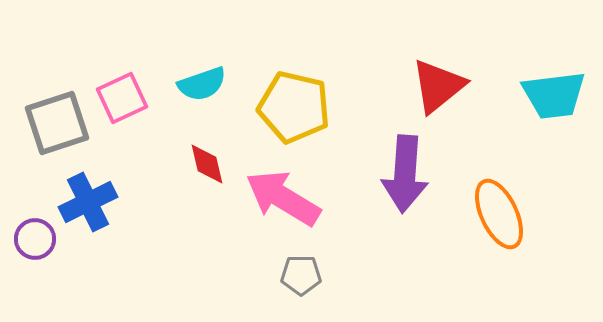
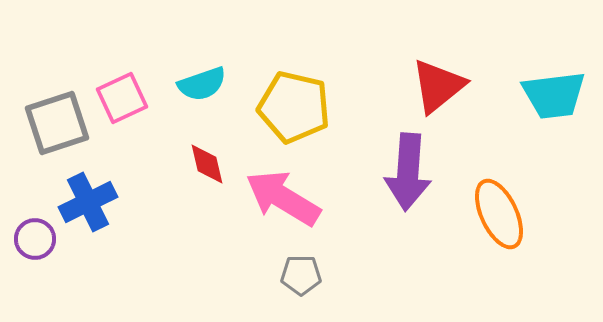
purple arrow: moved 3 px right, 2 px up
